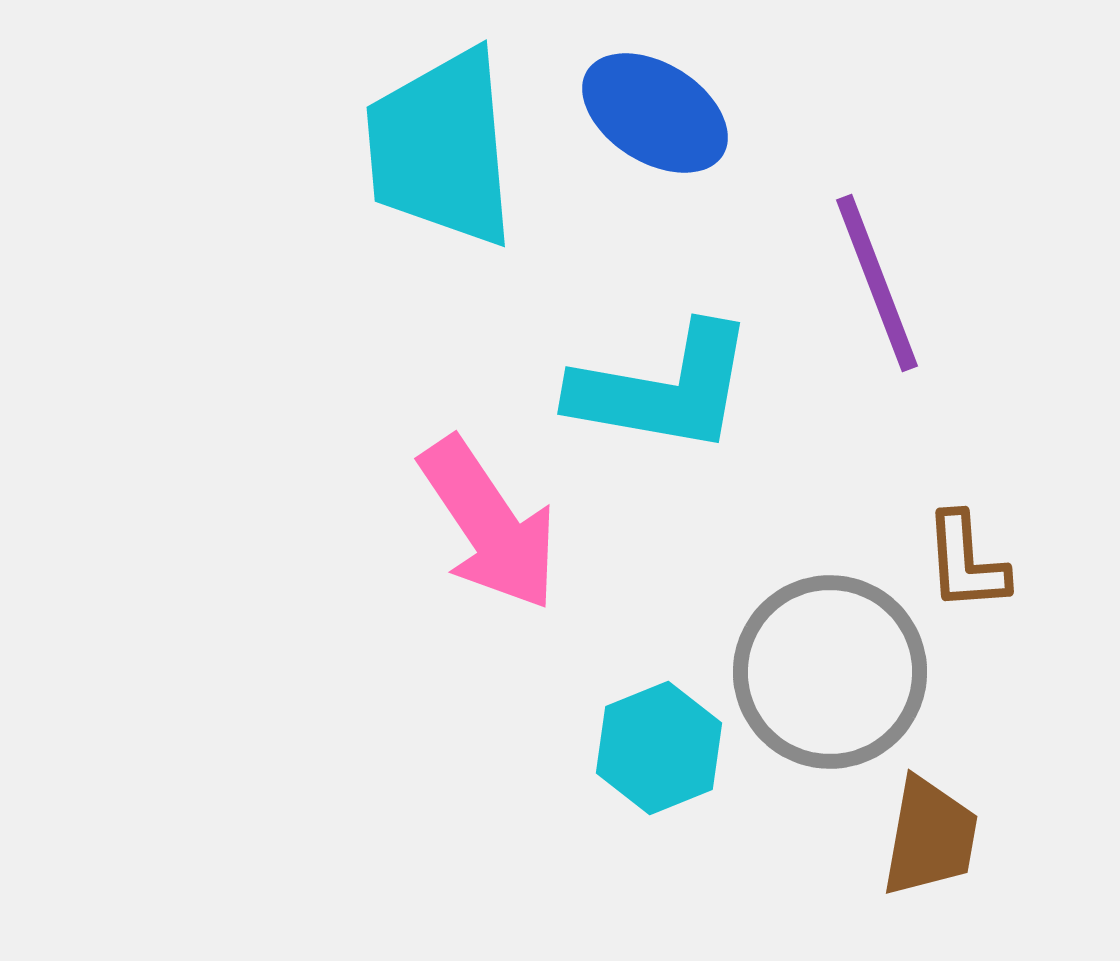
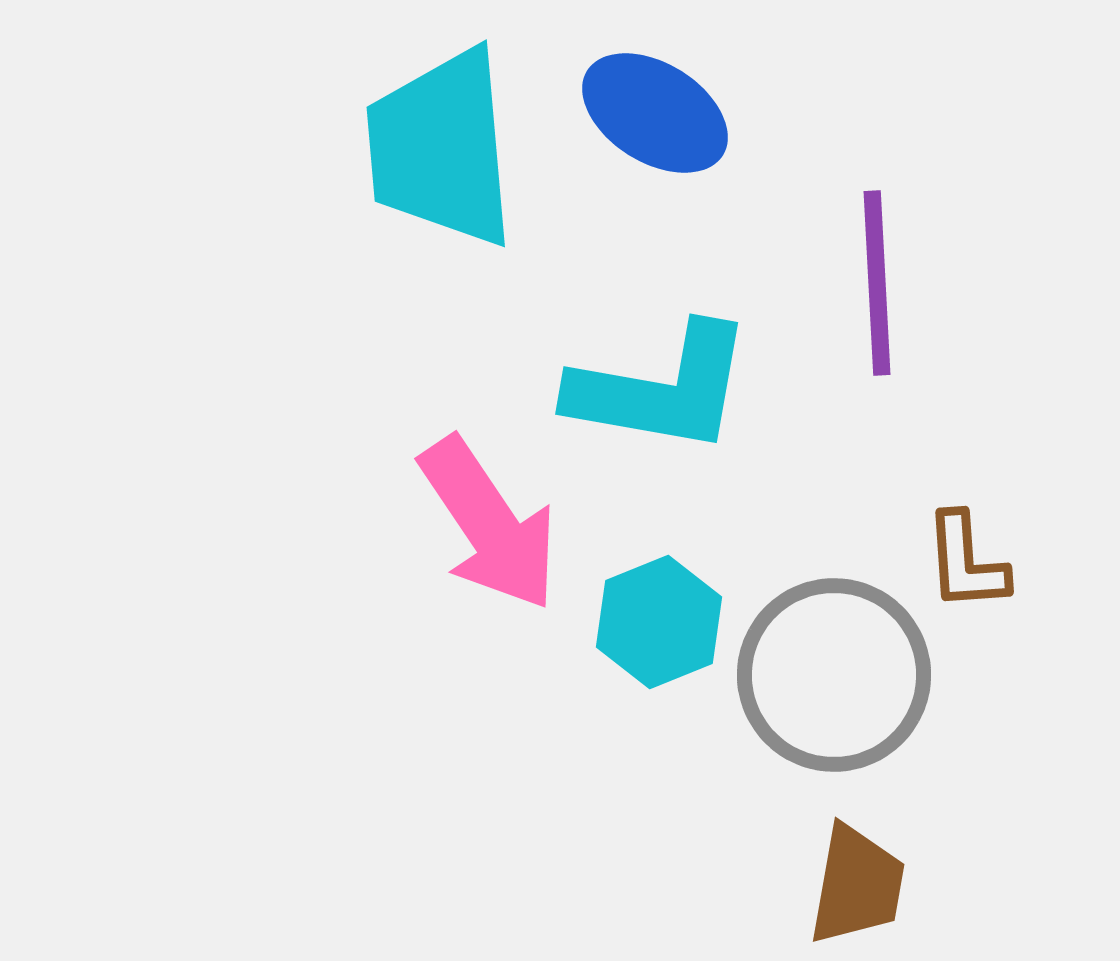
purple line: rotated 18 degrees clockwise
cyan L-shape: moved 2 px left
gray circle: moved 4 px right, 3 px down
cyan hexagon: moved 126 px up
brown trapezoid: moved 73 px left, 48 px down
